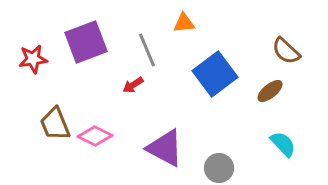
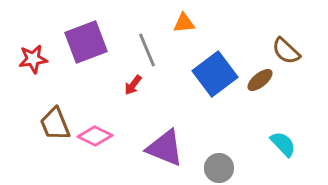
red arrow: rotated 20 degrees counterclockwise
brown ellipse: moved 10 px left, 11 px up
purple triangle: rotated 6 degrees counterclockwise
